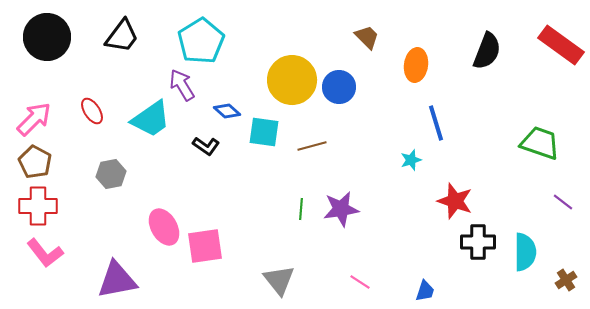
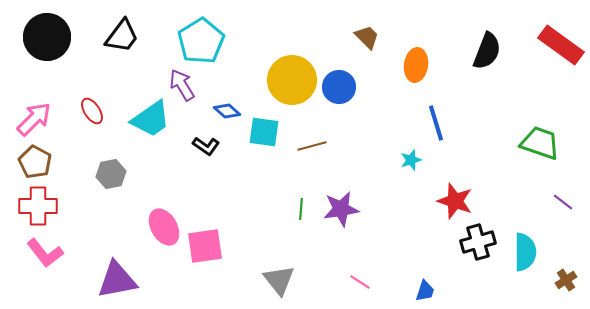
black cross: rotated 16 degrees counterclockwise
